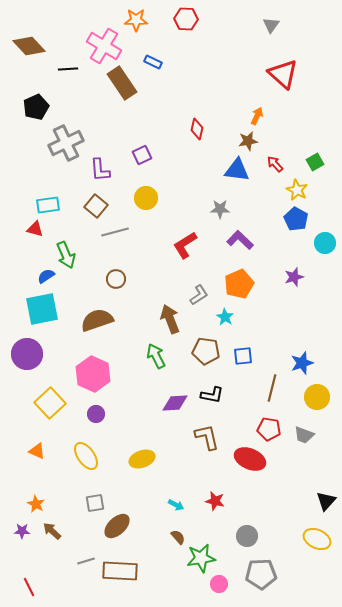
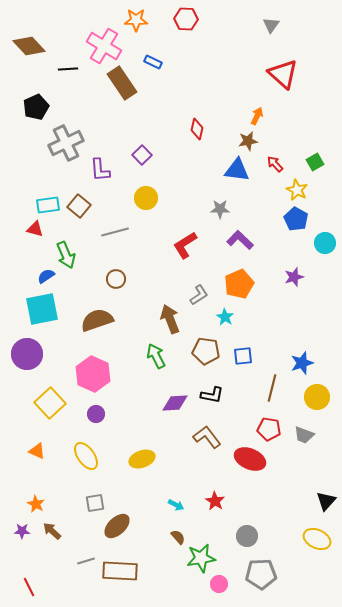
purple square at (142, 155): rotated 18 degrees counterclockwise
brown square at (96, 206): moved 17 px left
brown L-shape at (207, 437): rotated 24 degrees counterclockwise
red star at (215, 501): rotated 18 degrees clockwise
